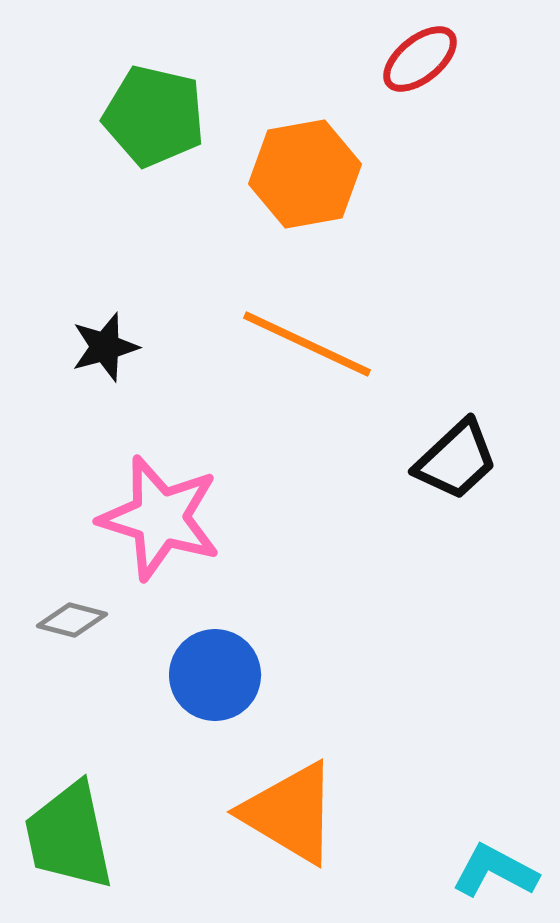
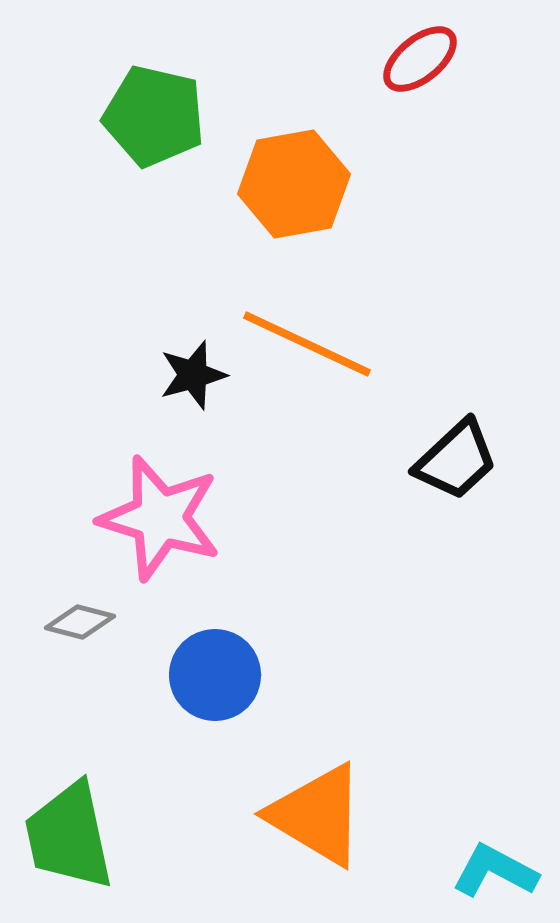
orange hexagon: moved 11 px left, 10 px down
black star: moved 88 px right, 28 px down
gray diamond: moved 8 px right, 2 px down
orange triangle: moved 27 px right, 2 px down
